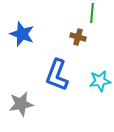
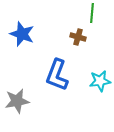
gray star: moved 4 px left, 3 px up
